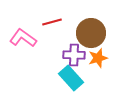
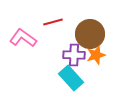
red line: moved 1 px right
brown circle: moved 1 px left, 1 px down
orange star: moved 2 px left, 3 px up
